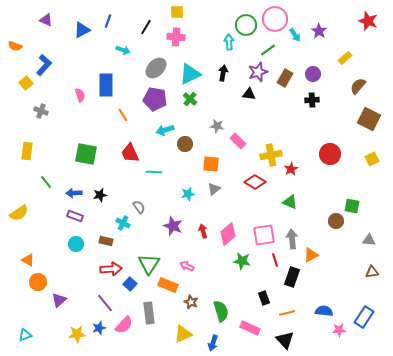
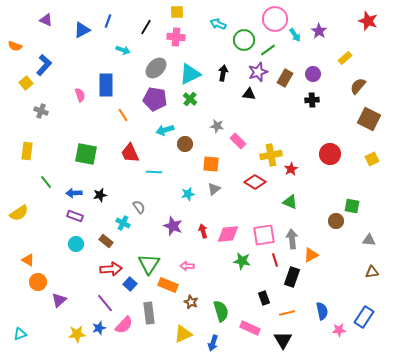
green circle at (246, 25): moved 2 px left, 15 px down
cyan arrow at (229, 42): moved 11 px left, 18 px up; rotated 63 degrees counterclockwise
pink diamond at (228, 234): rotated 35 degrees clockwise
brown rectangle at (106, 241): rotated 24 degrees clockwise
pink arrow at (187, 266): rotated 24 degrees counterclockwise
blue semicircle at (324, 311): moved 2 px left; rotated 72 degrees clockwise
cyan triangle at (25, 335): moved 5 px left, 1 px up
black triangle at (285, 340): moved 2 px left; rotated 12 degrees clockwise
